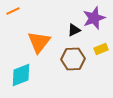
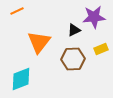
orange line: moved 4 px right
purple star: moved 1 px up; rotated 15 degrees clockwise
cyan diamond: moved 4 px down
